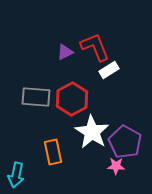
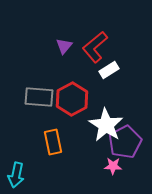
red L-shape: rotated 108 degrees counterclockwise
purple triangle: moved 1 px left, 6 px up; rotated 24 degrees counterclockwise
gray rectangle: moved 3 px right
white star: moved 14 px right, 7 px up
purple pentagon: rotated 16 degrees clockwise
orange rectangle: moved 10 px up
pink star: moved 3 px left
